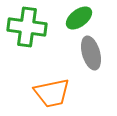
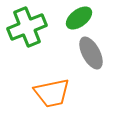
green cross: rotated 30 degrees counterclockwise
gray ellipse: rotated 12 degrees counterclockwise
